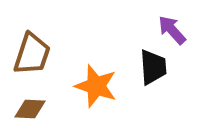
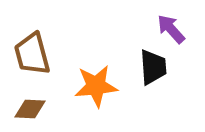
purple arrow: moved 1 px left, 1 px up
brown trapezoid: rotated 147 degrees clockwise
orange star: rotated 24 degrees counterclockwise
